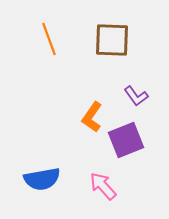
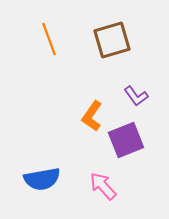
brown square: rotated 18 degrees counterclockwise
orange L-shape: moved 1 px up
